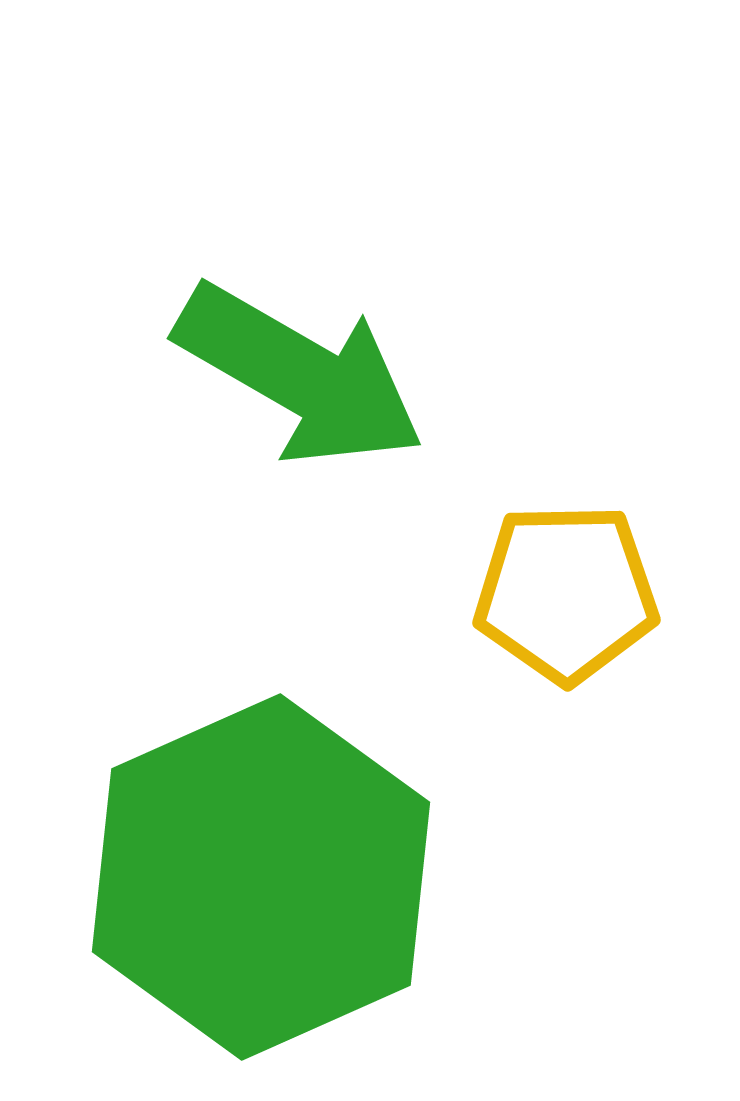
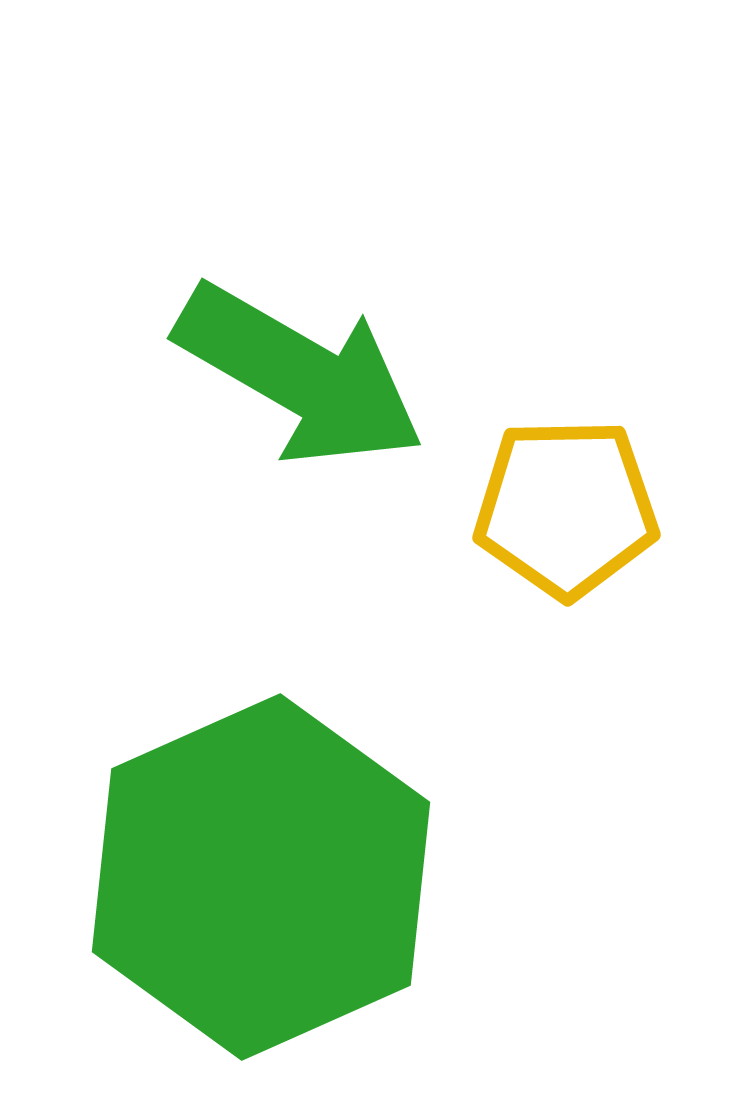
yellow pentagon: moved 85 px up
